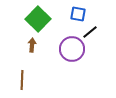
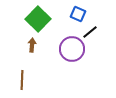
blue square: rotated 14 degrees clockwise
